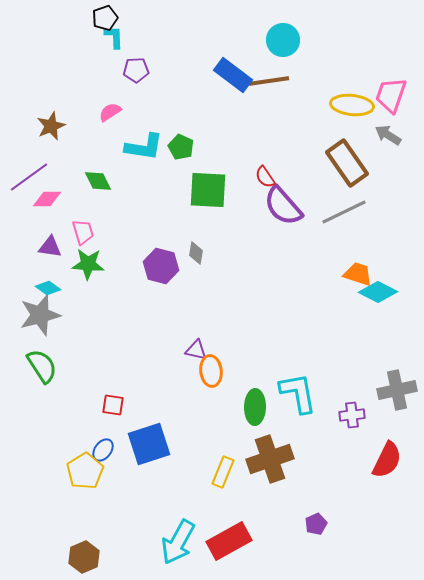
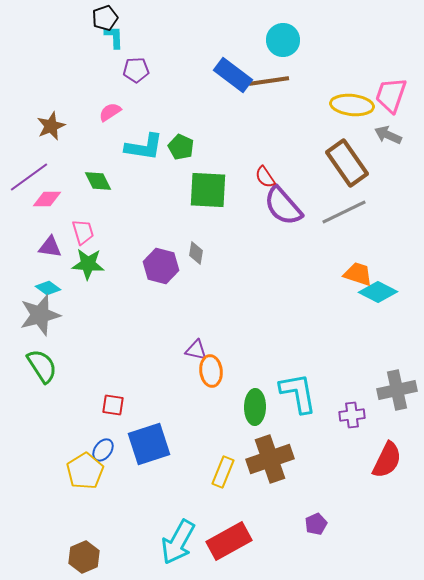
gray arrow at (388, 135): rotated 8 degrees counterclockwise
